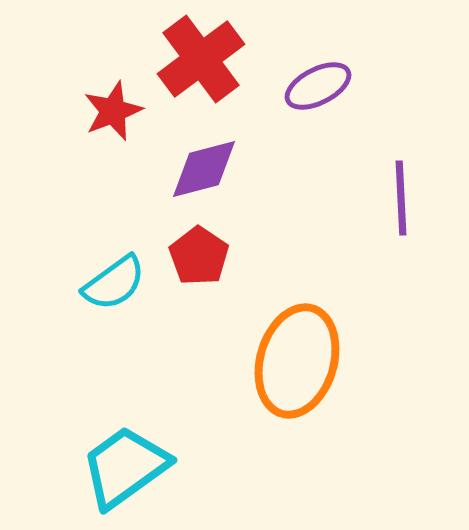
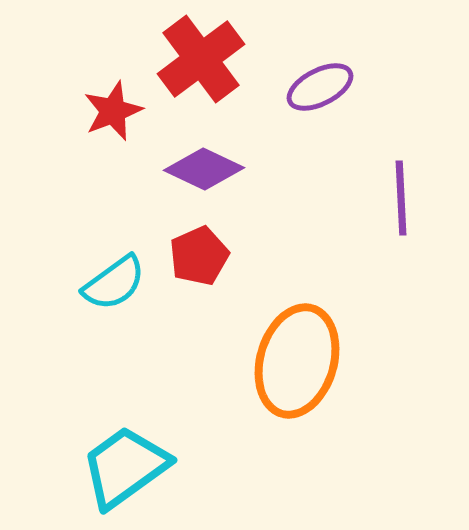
purple ellipse: moved 2 px right, 1 px down
purple diamond: rotated 40 degrees clockwise
red pentagon: rotated 14 degrees clockwise
